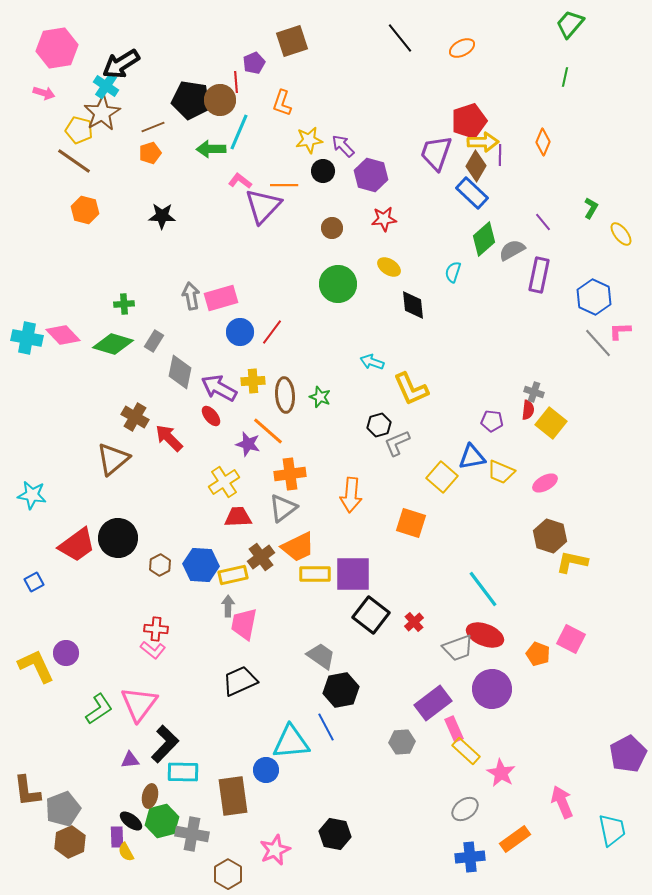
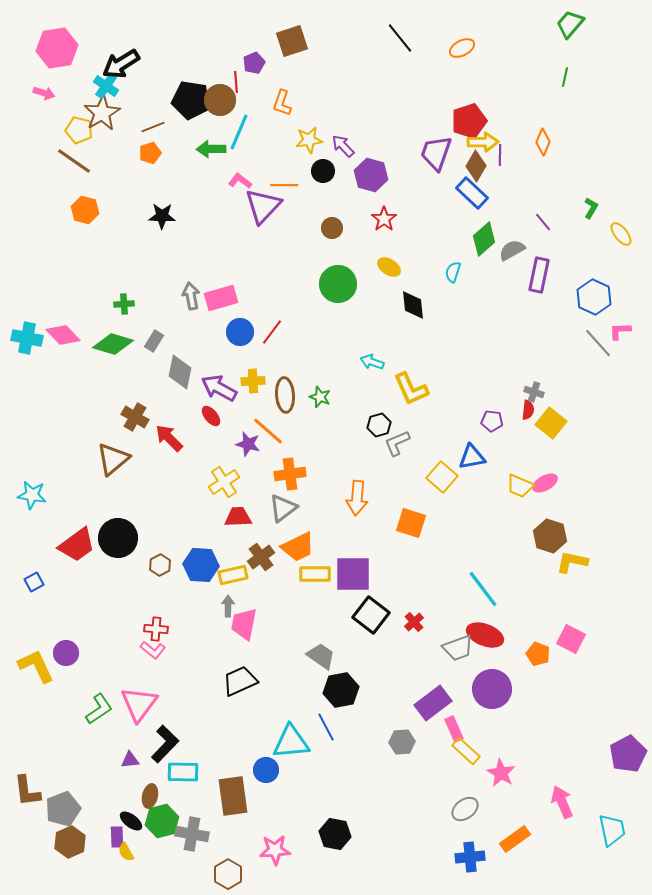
red star at (384, 219): rotated 30 degrees counterclockwise
yellow trapezoid at (501, 472): moved 19 px right, 14 px down
orange arrow at (351, 495): moved 6 px right, 3 px down
pink star at (275, 850): rotated 20 degrees clockwise
